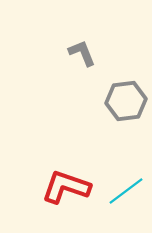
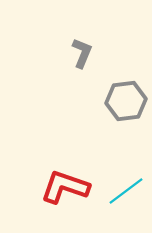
gray L-shape: rotated 44 degrees clockwise
red L-shape: moved 1 px left
